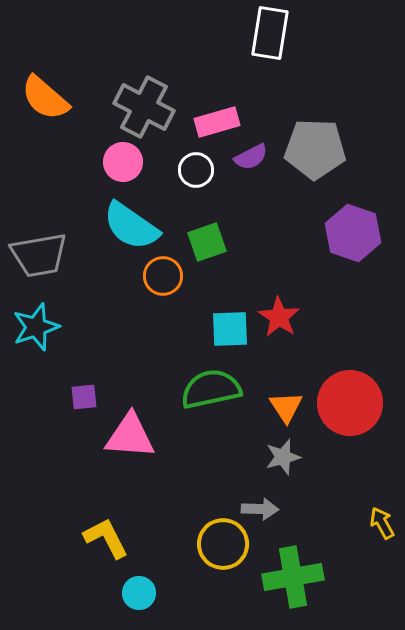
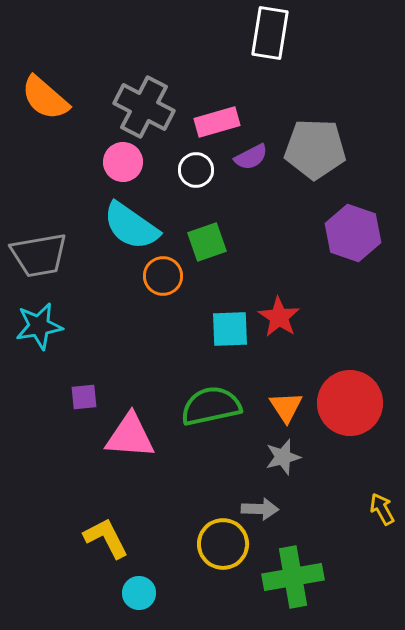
cyan star: moved 3 px right, 1 px up; rotated 9 degrees clockwise
green semicircle: moved 17 px down
yellow arrow: moved 14 px up
